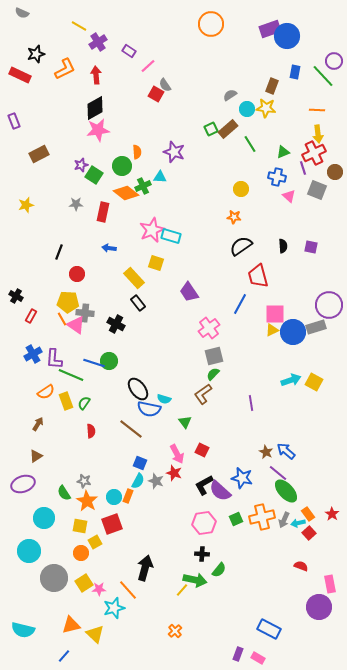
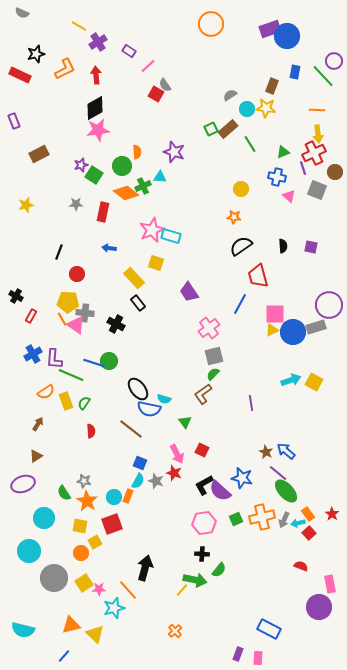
pink rectangle at (258, 658): rotated 64 degrees clockwise
